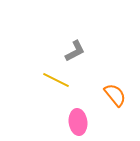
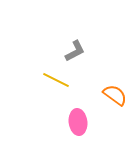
orange semicircle: rotated 15 degrees counterclockwise
